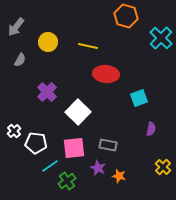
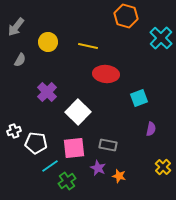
white cross: rotated 24 degrees clockwise
